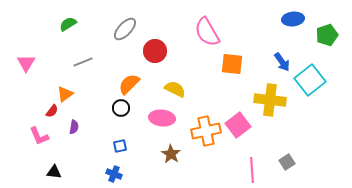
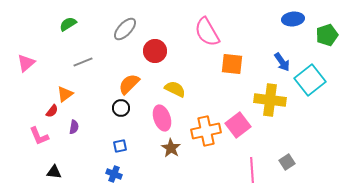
pink triangle: rotated 18 degrees clockwise
pink ellipse: rotated 65 degrees clockwise
brown star: moved 6 px up
